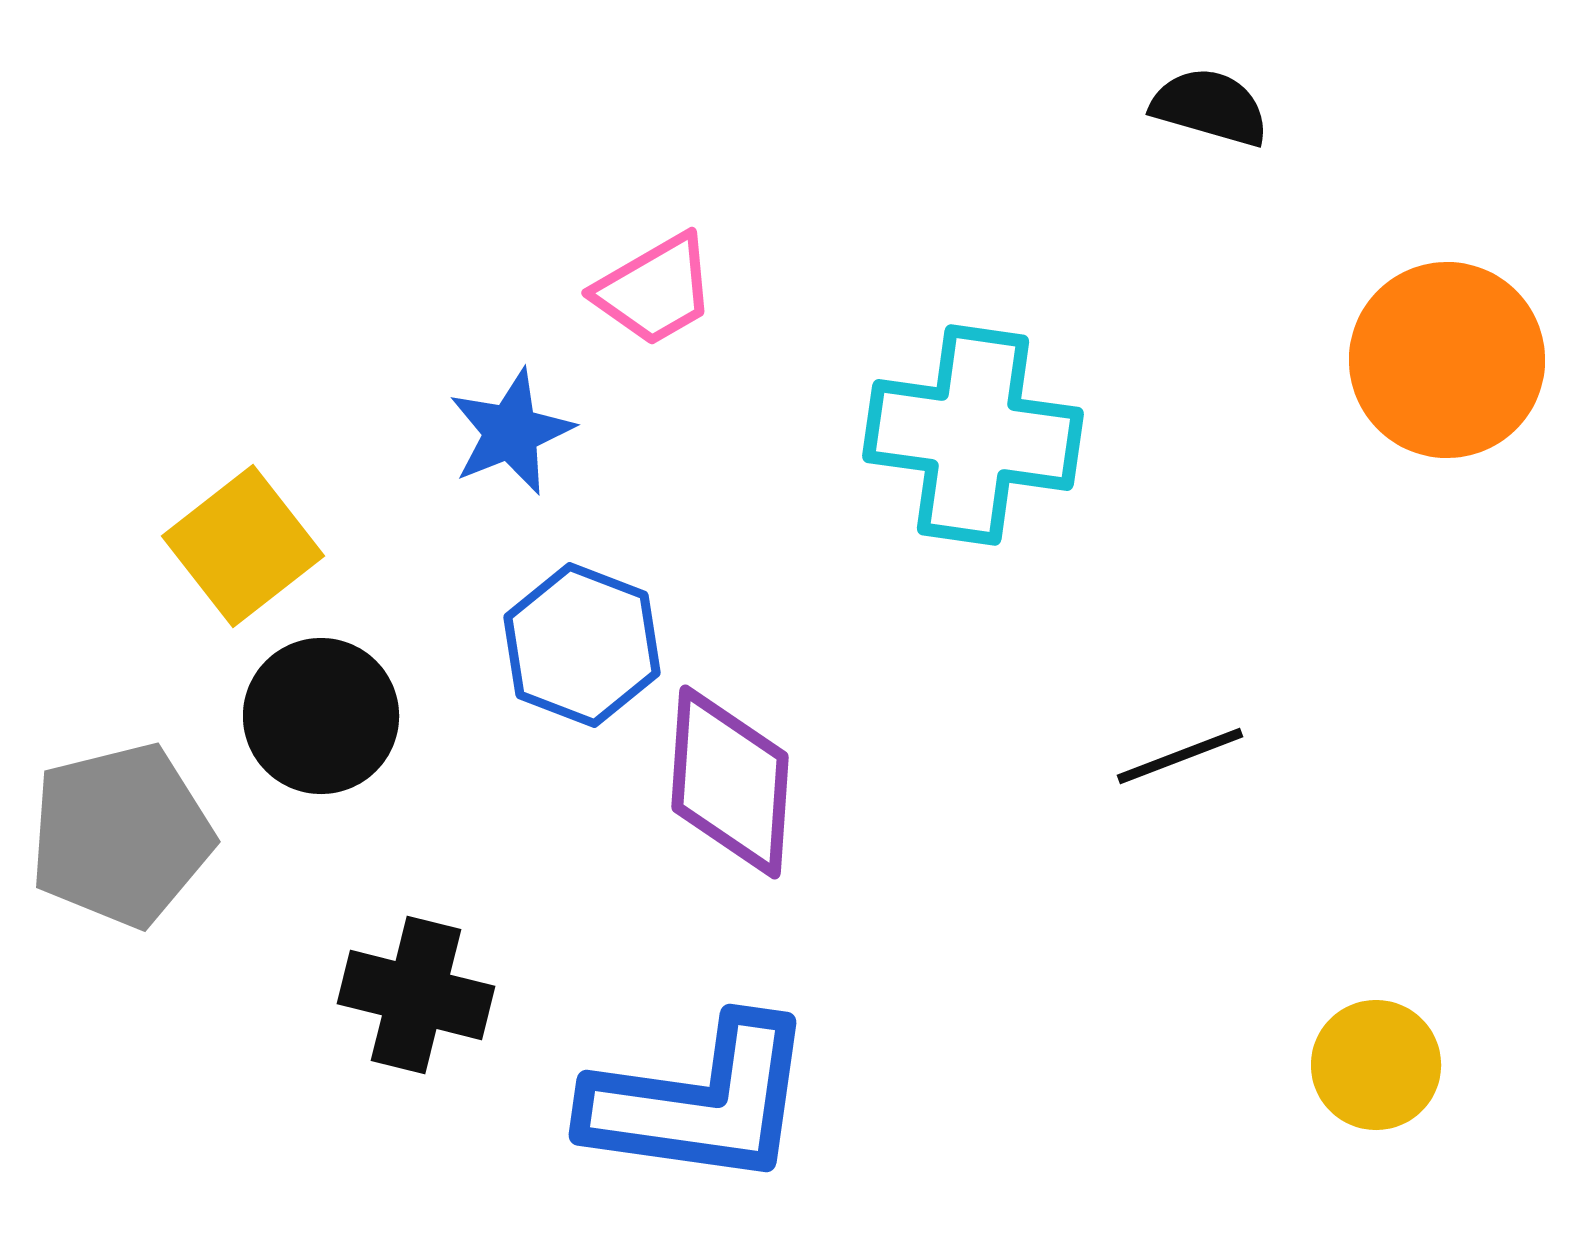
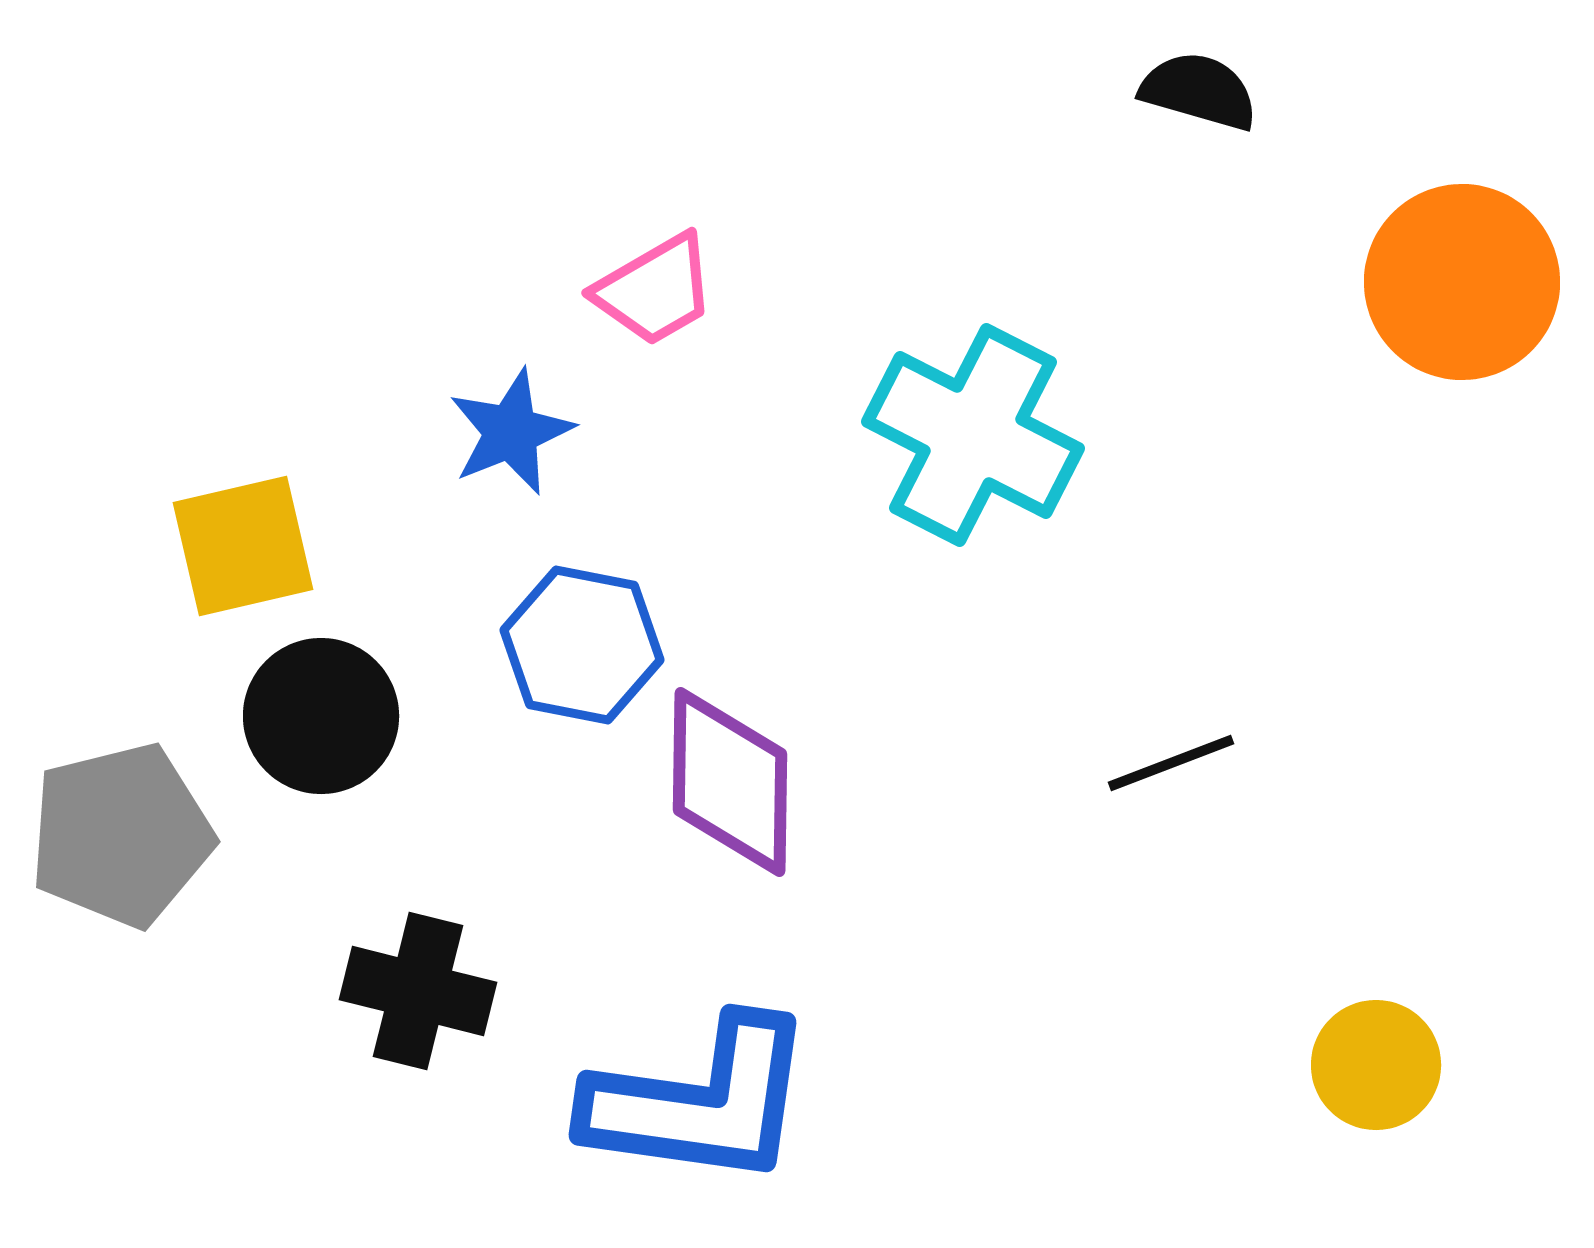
black semicircle: moved 11 px left, 16 px up
orange circle: moved 15 px right, 78 px up
cyan cross: rotated 19 degrees clockwise
yellow square: rotated 25 degrees clockwise
blue hexagon: rotated 10 degrees counterclockwise
black line: moved 9 px left, 7 px down
purple diamond: rotated 3 degrees counterclockwise
black cross: moved 2 px right, 4 px up
